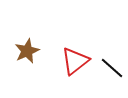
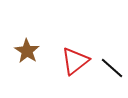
brown star: rotated 15 degrees counterclockwise
